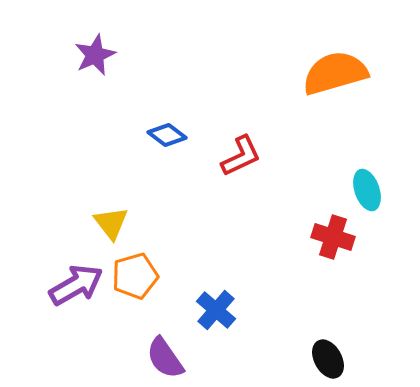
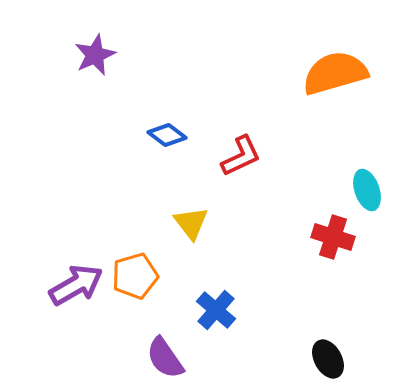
yellow triangle: moved 80 px right
